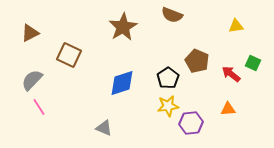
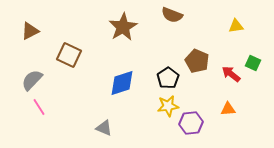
brown triangle: moved 2 px up
